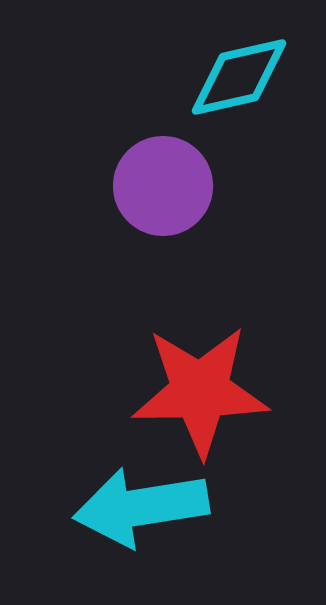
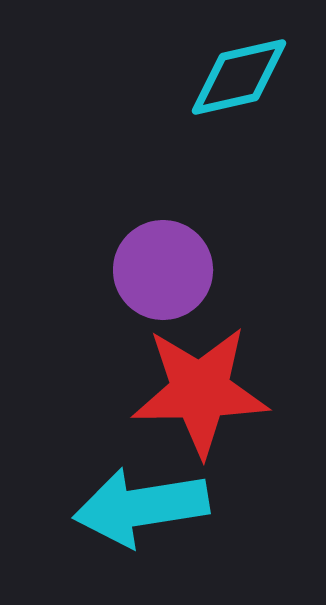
purple circle: moved 84 px down
